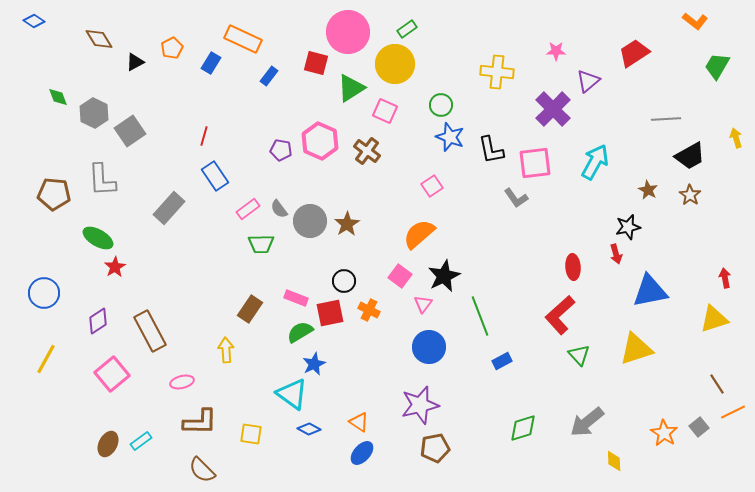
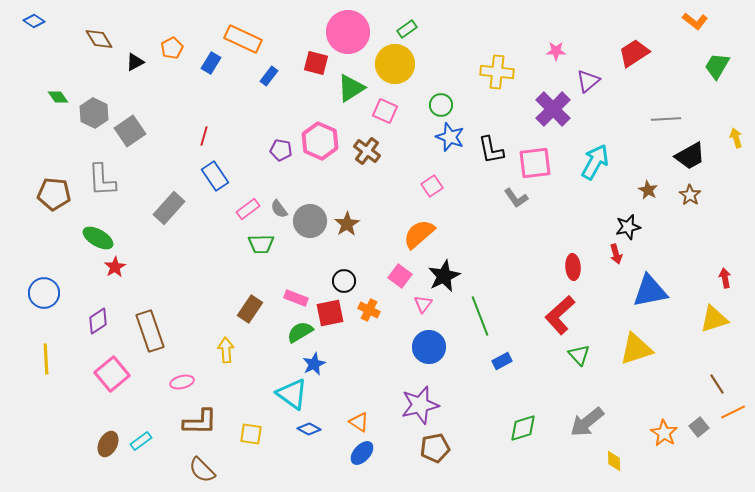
green diamond at (58, 97): rotated 15 degrees counterclockwise
brown rectangle at (150, 331): rotated 9 degrees clockwise
yellow line at (46, 359): rotated 32 degrees counterclockwise
